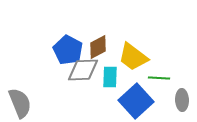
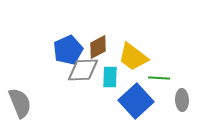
blue pentagon: rotated 20 degrees clockwise
